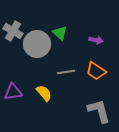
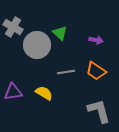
gray cross: moved 4 px up
gray circle: moved 1 px down
yellow semicircle: rotated 18 degrees counterclockwise
